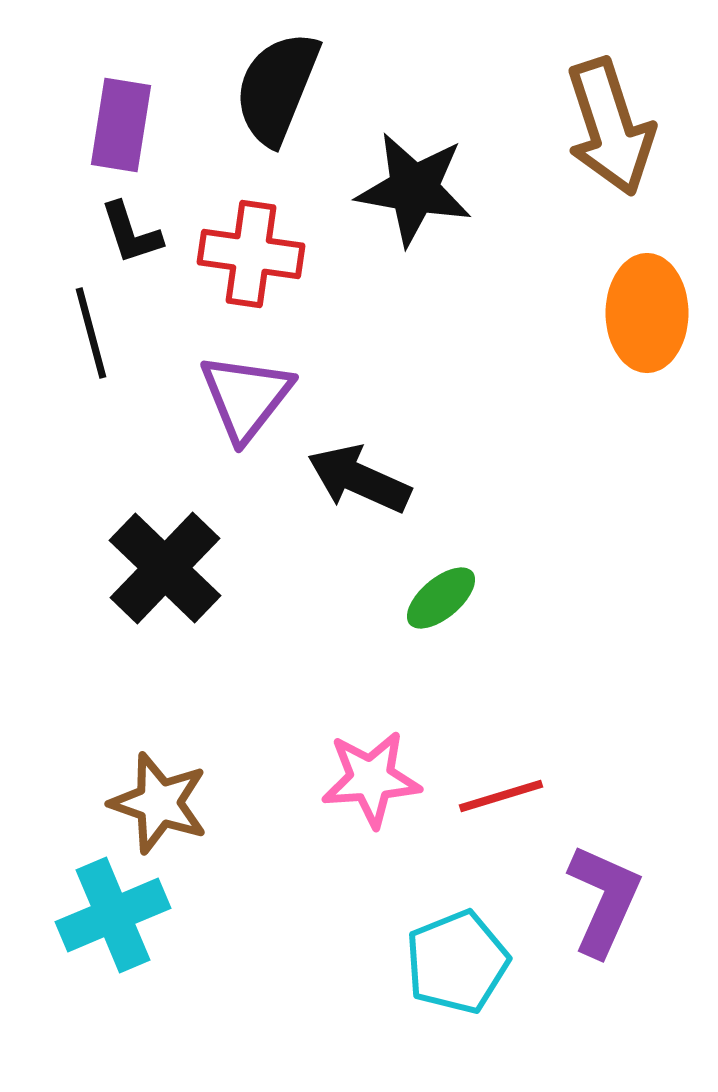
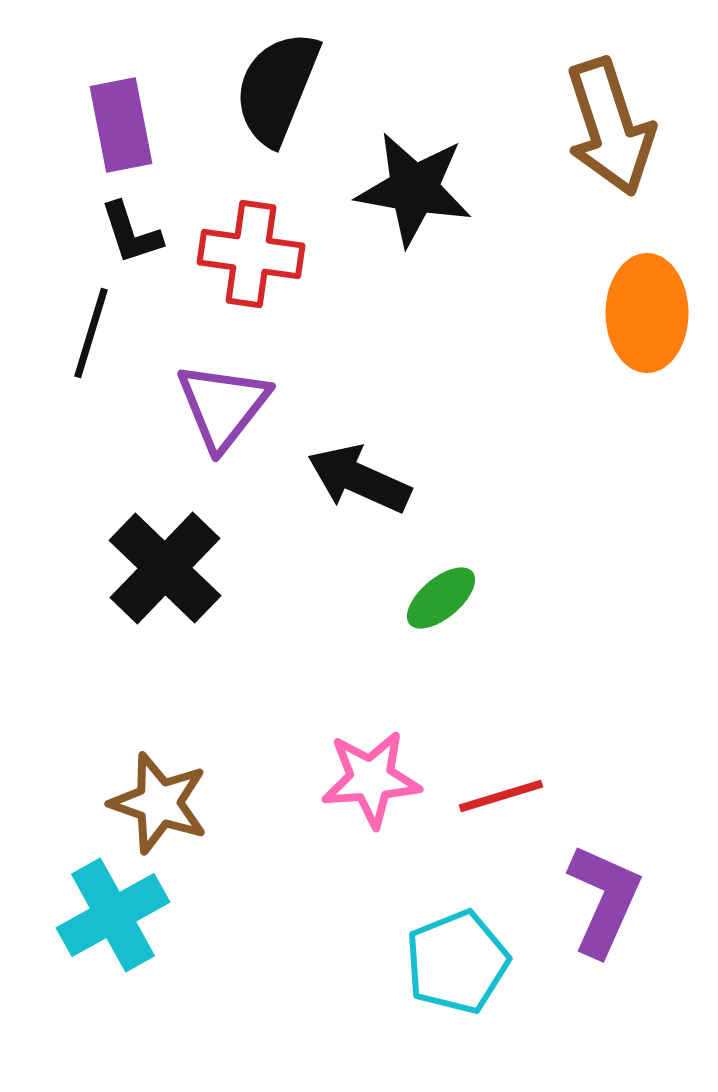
purple rectangle: rotated 20 degrees counterclockwise
black line: rotated 32 degrees clockwise
purple triangle: moved 23 px left, 9 px down
cyan cross: rotated 6 degrees counterclockwise
